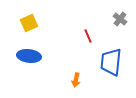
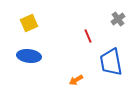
gray cross: moved 2 px left; rotated 16 degrees clockwise
blue trapezoid: rotated 16 degrees counterclockwise
orange arrow: rotated 48 degrees clockwise
